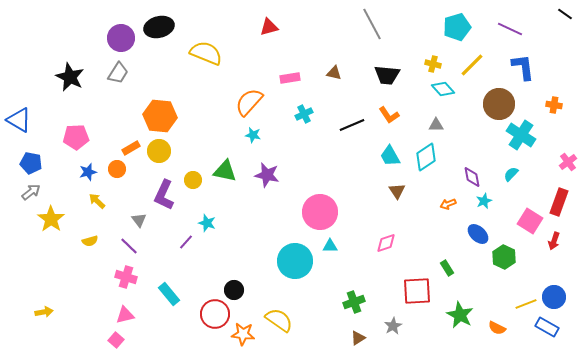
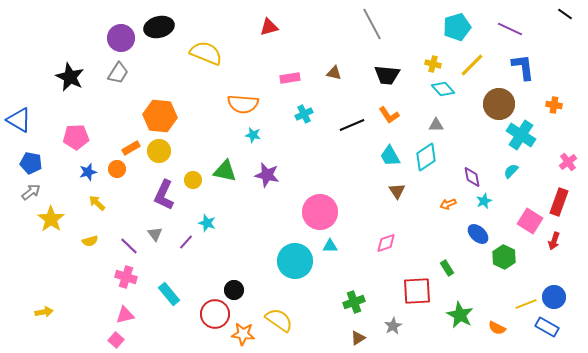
orange semicircle at (249, 102): moved 6 px left, 2 px down; rotated 128 degrees counterclockwise
cyan semicircle at (511, 174): moved 3 px up
yellow arrow at (97, 201): moved 2 px down
gray triangle at (139, 220): moved 16 px right, 14 px down
